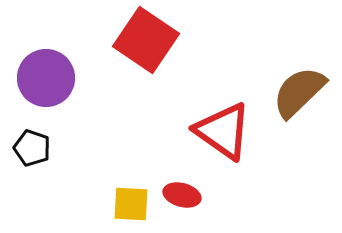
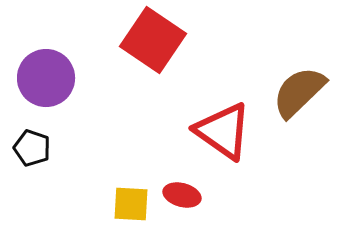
red square: moved 7 px right
